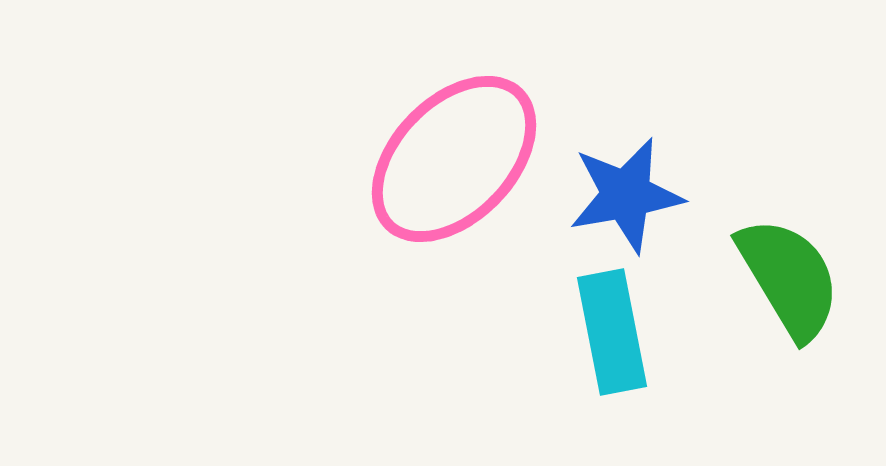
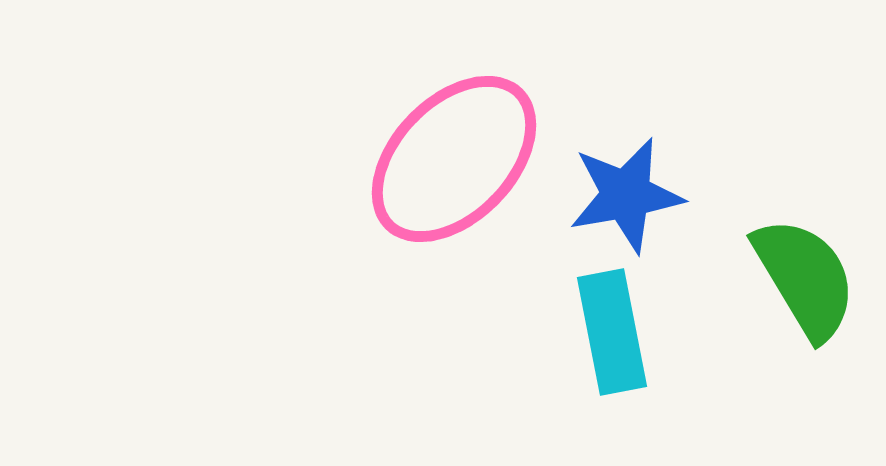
green semicircle: moved 16 px right
